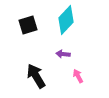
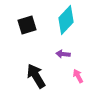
black square: moved 1 px left
